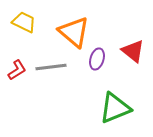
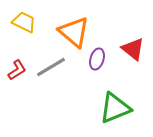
red triangle: moved 2 px up
gray line: rotated 24 degrees counterclockwise
